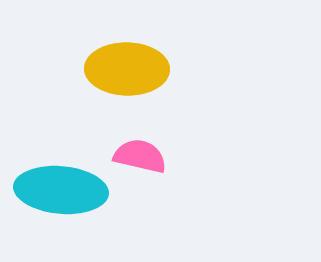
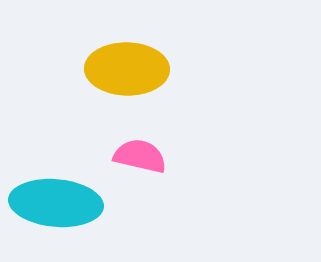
cyan ellipse: moved 5 px left, 13 px down
